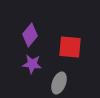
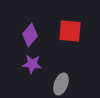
red square: moved 16 px up
gray ellipse: moved 2 px right, 1 px down
